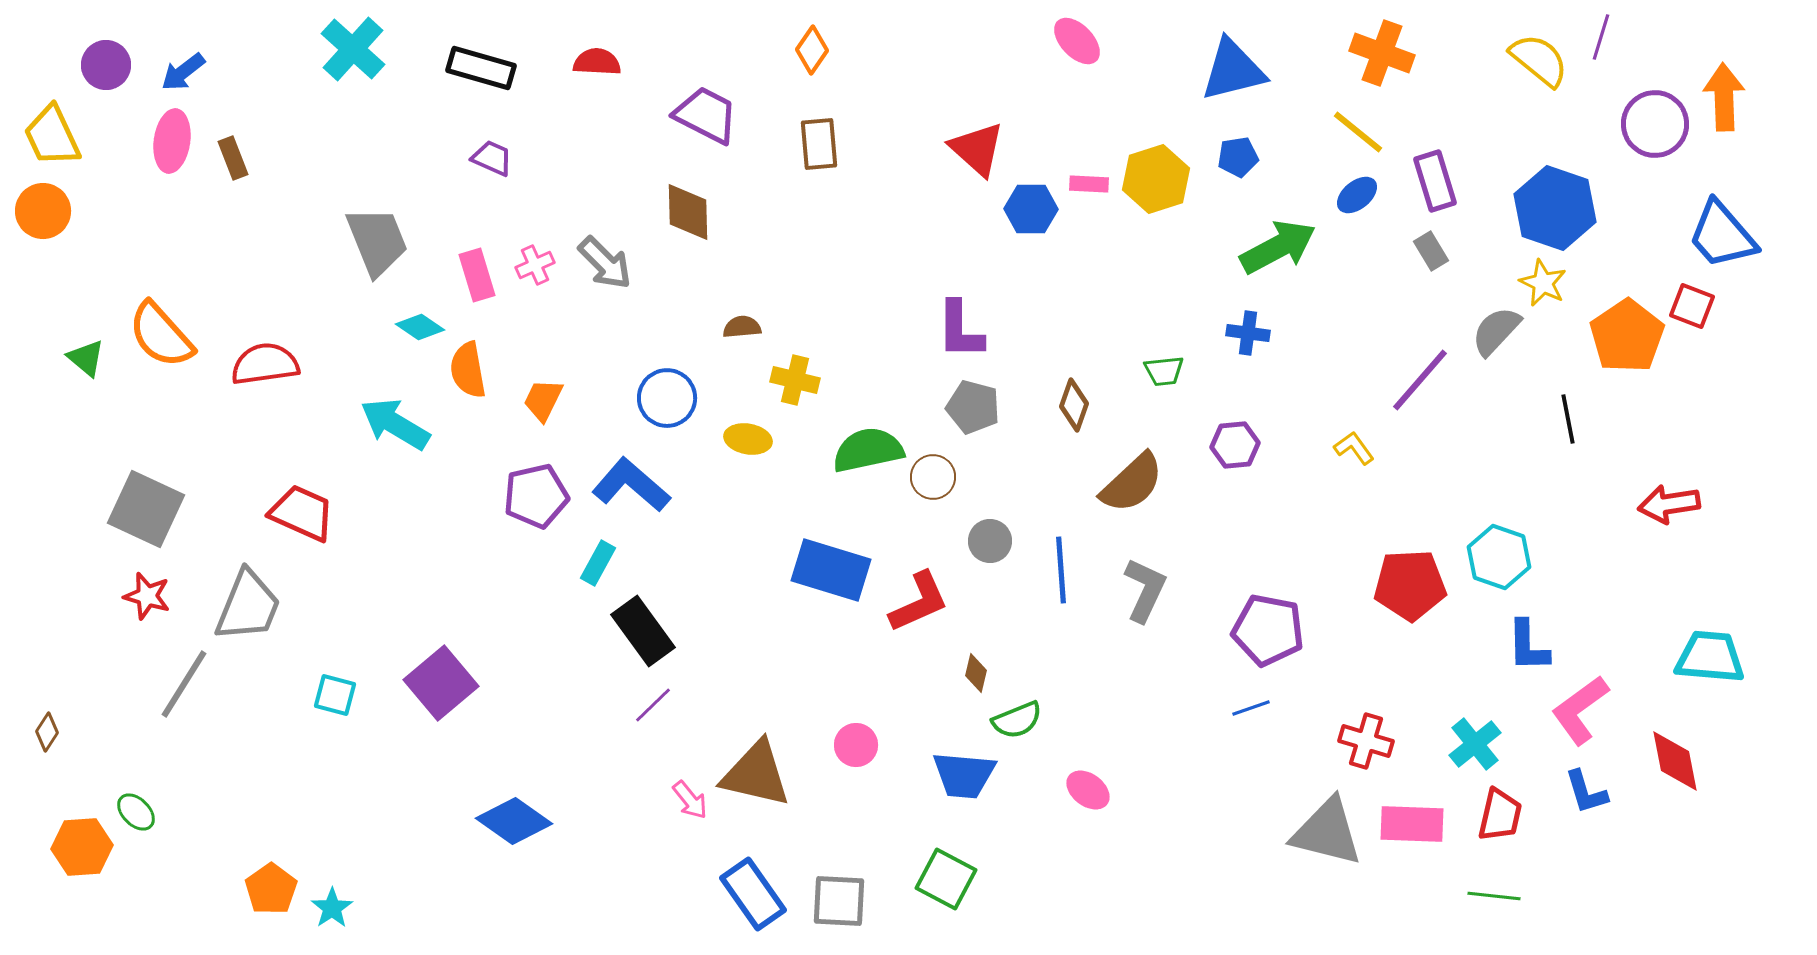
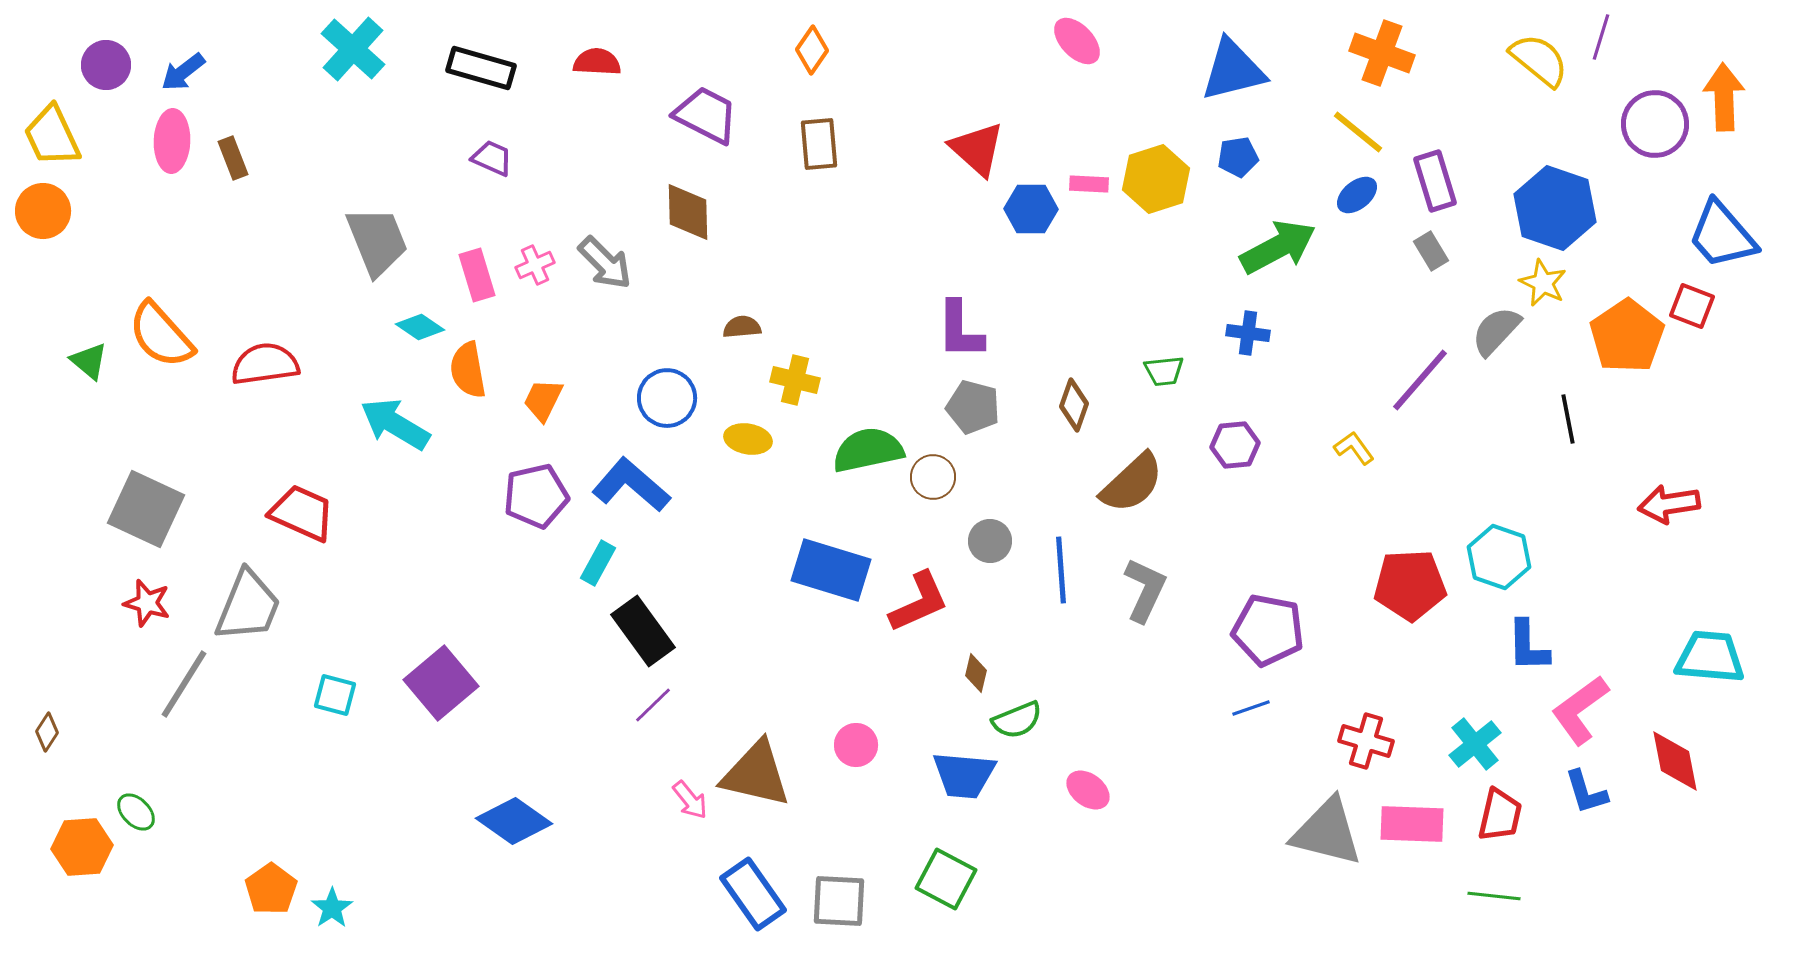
pink ellipse at (172, 141): rotated 6 degrees counterclockwise
green triangle at (86, 358): moved 3 px right, 3 px down
red star at (147, 596): moved 7 px down
